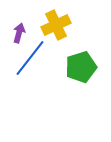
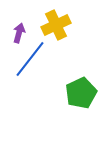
blue line: moved 1 px down
green pentagon: moved 26 px down; rotated 8 degrees counterclockwise
